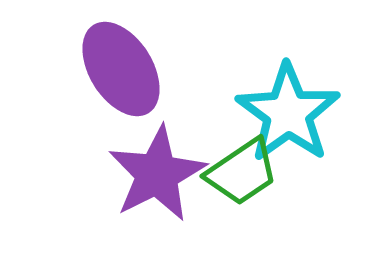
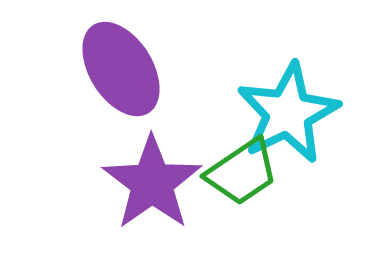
cyan star: rotated 10 degrees clockwise
purple star: moved 5 px left, 9 px down; rotated 8 degrees counterclockwise
